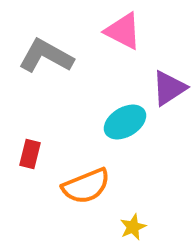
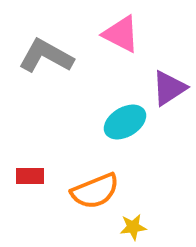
pink triangle: moved 2 px left, 3 px down
red rectangle: moved 22 px down; rotated 76 degrees clockwise
orange semicircle: moved 9 px right, 5 px down
yellow star: rotated 16 degrees clockwise
